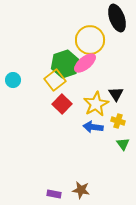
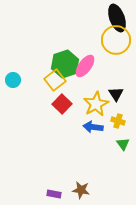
yellow circle: moved 26 px right
pink ellipse: moved 3 px down; rotated 15 degrees counterclockwise
